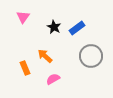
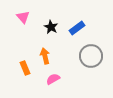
pink triangle: rotated 16 degrees counterclockwise
black star: moved 3 px left
orange arrow: rotated 35 degrees clockwise
